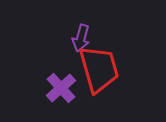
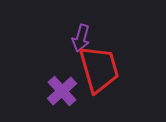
purple cross: moved 1 px right, 3 px down
